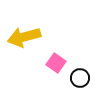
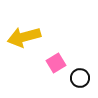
pink square: rotated 24 degrees clockwise
